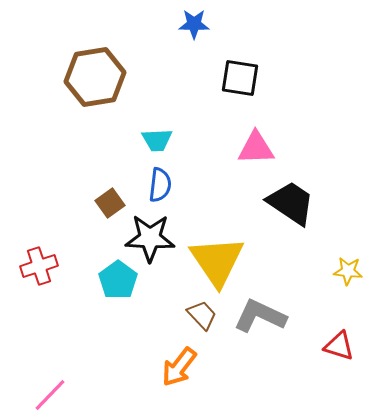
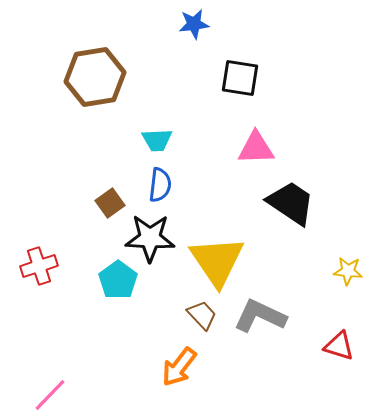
blue star: rotated 8 degrees counterclockwise
